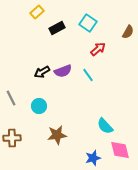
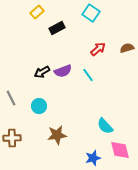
cyan square: moved 3 px right, 10 px up
brown semicircle: moved 1 px left, 16 px down; rotated 136 degrees counterclockwise
